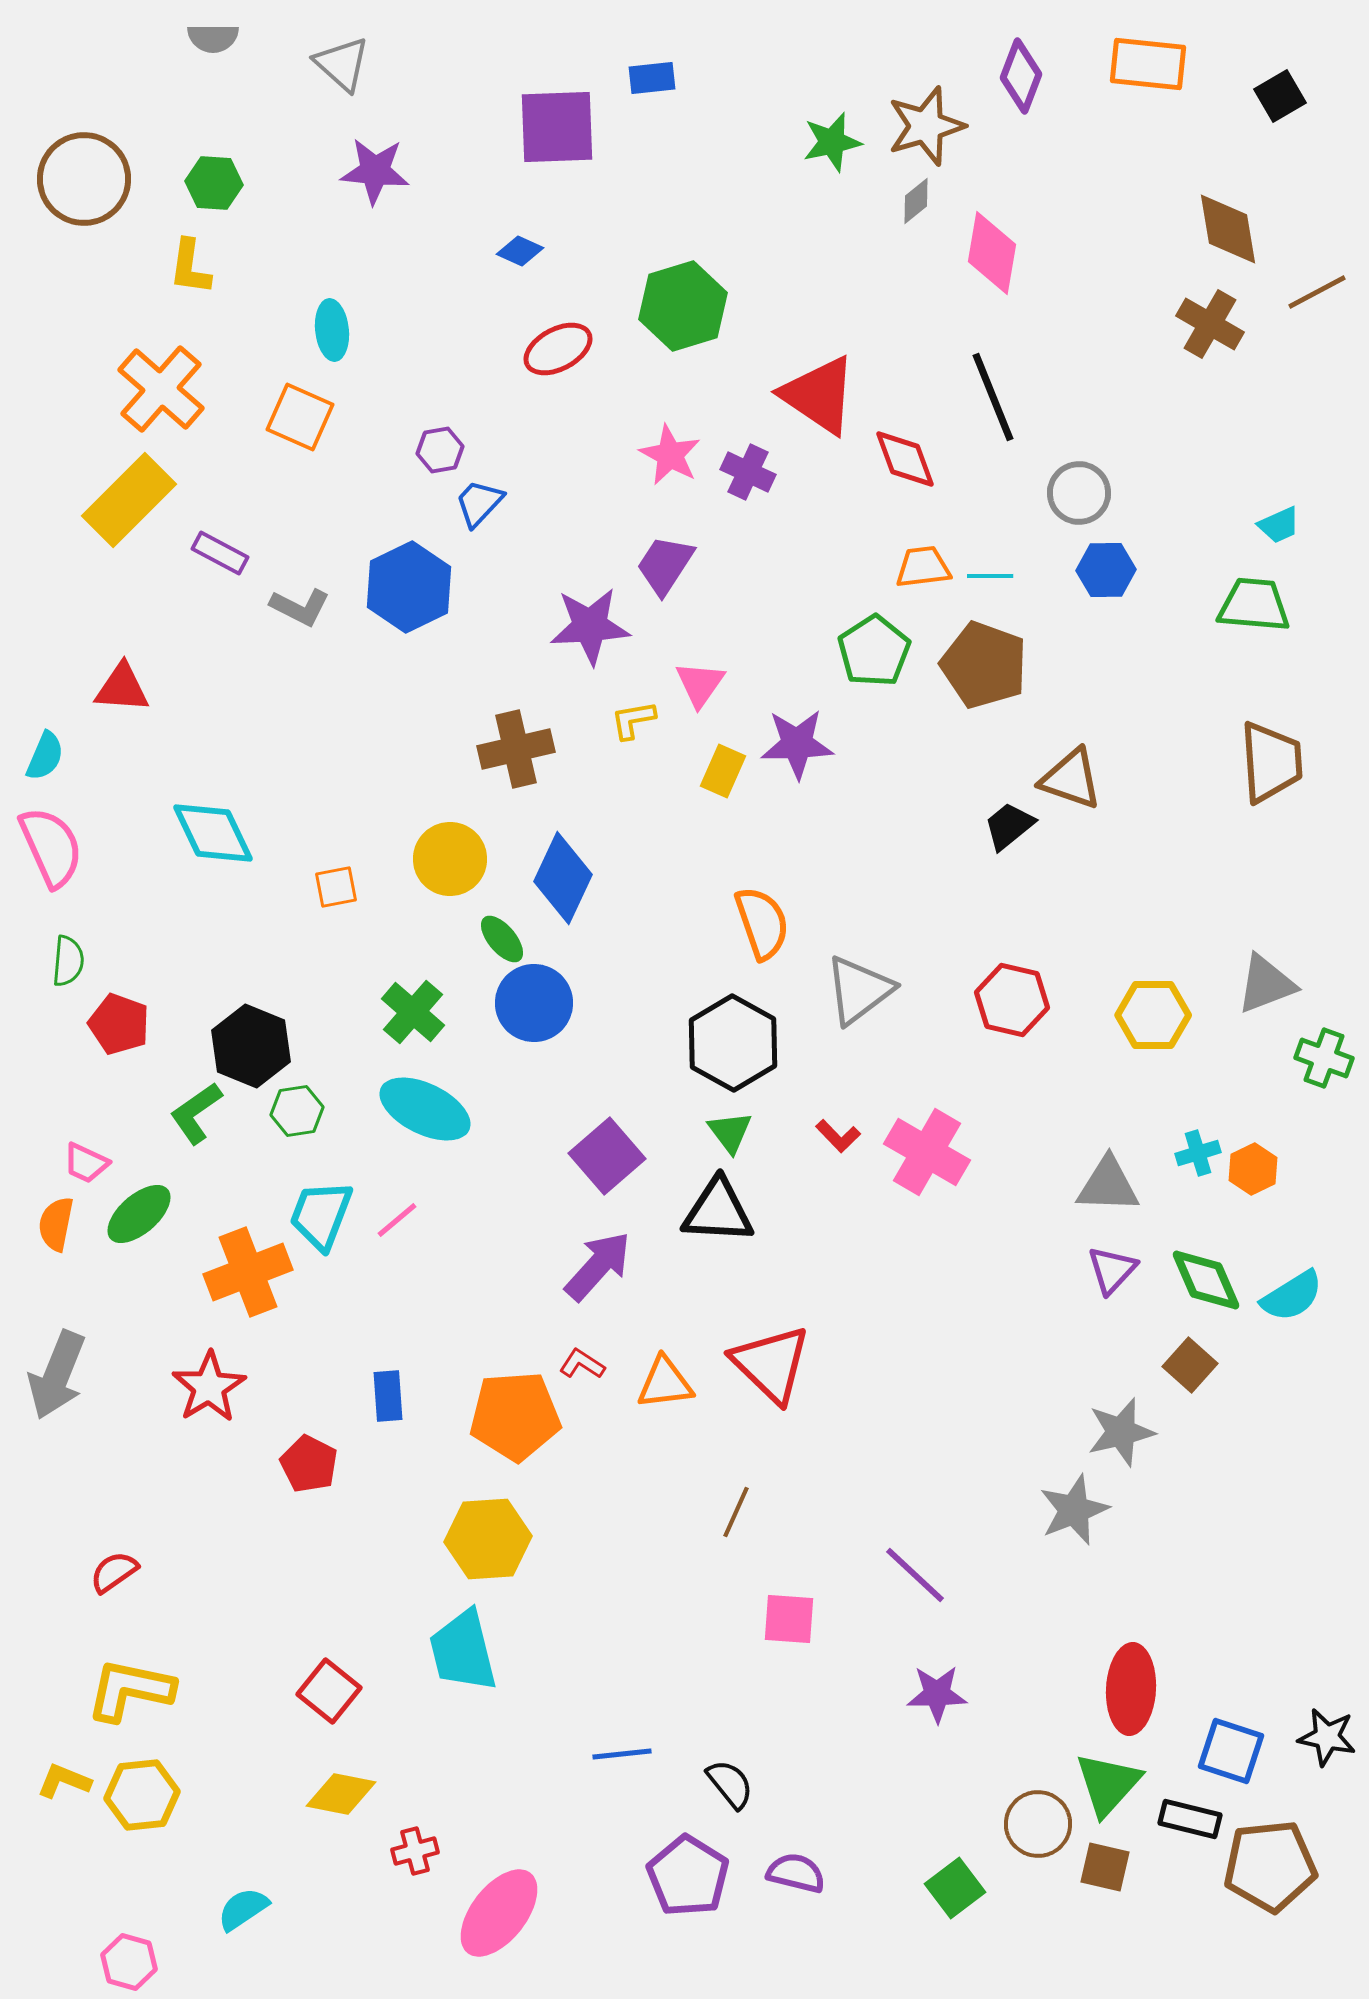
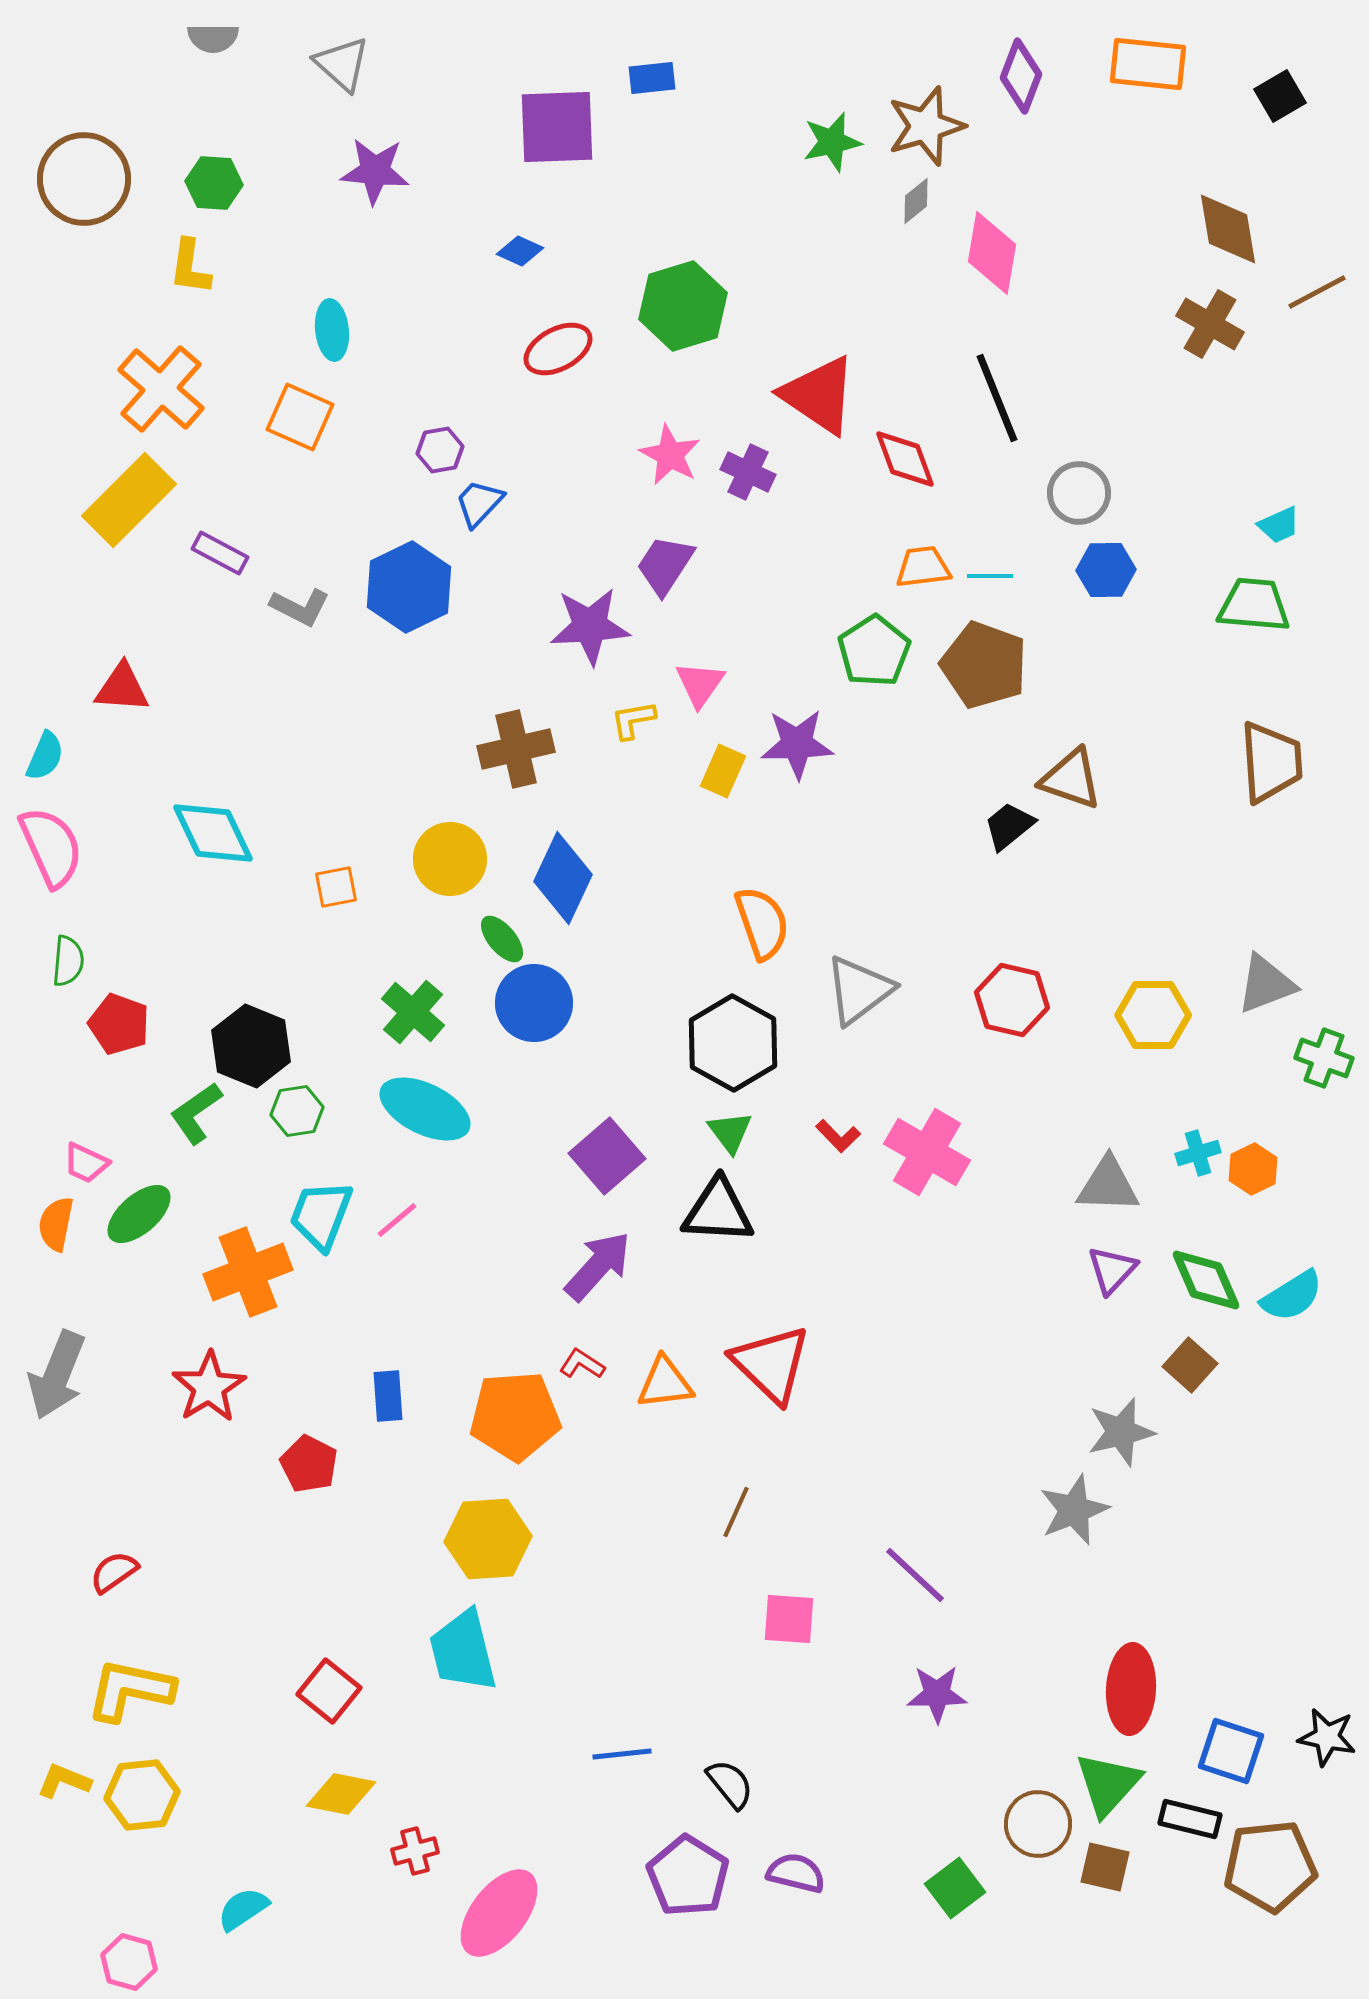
black line at (993, 397): moved 4 px right, 1 px down
